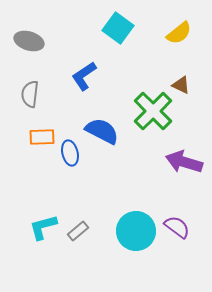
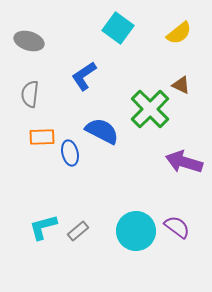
green cross: moved 3 px left, 2 px up
